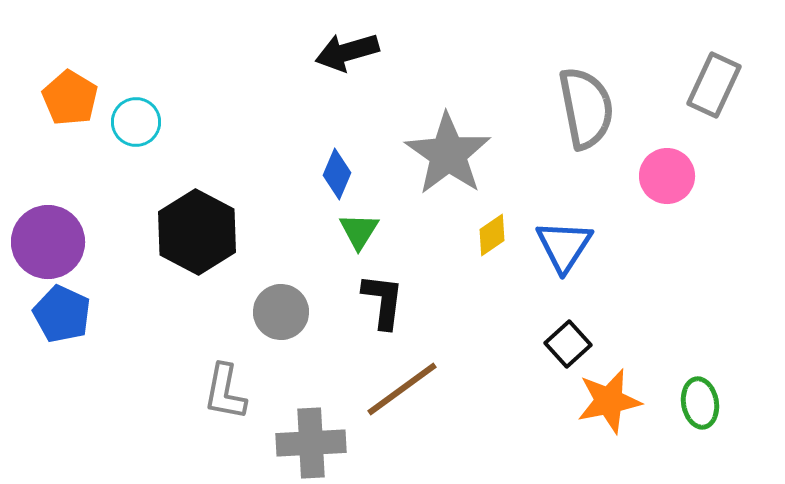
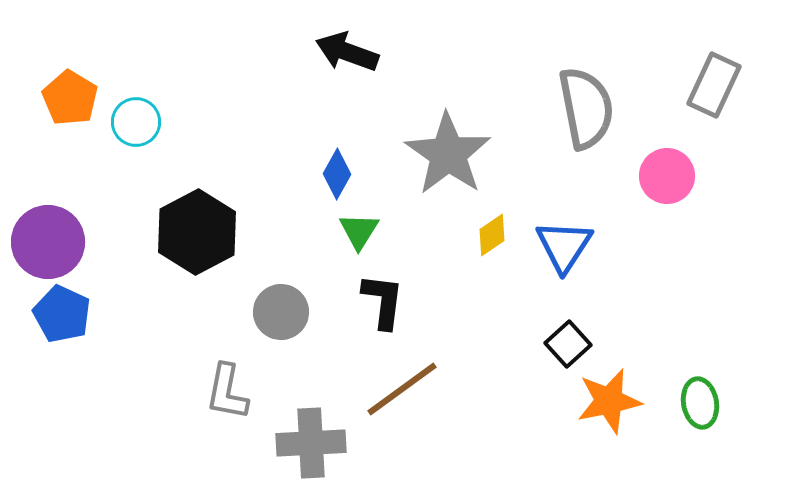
black arrow: rotated 36 degrees clockwise
blue diamond: rotated 6 degrees clockwise
black hexagon: rotated 4 degrees clockwise
gray L-shape: moved 2 px right
